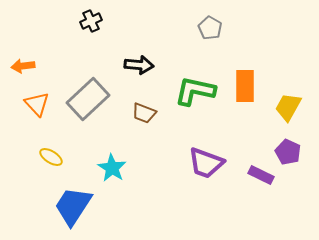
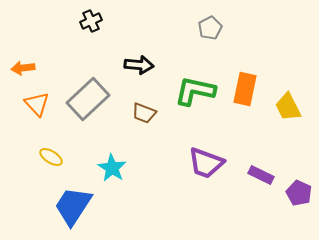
gray pentagon: rotated 15 degrees clockwise
orange arrow: moved 2 px down
orange rectangle: moved 3 px down; rotated 12 degrees clockwise
yellow trapezoid: rotated 56 degrees counterclockwise
purple pentagon: moved 11 px right, 41 px down
